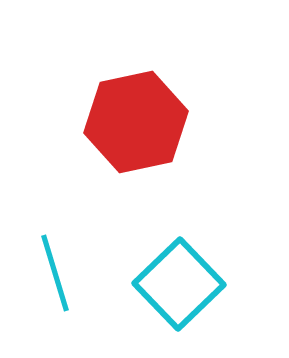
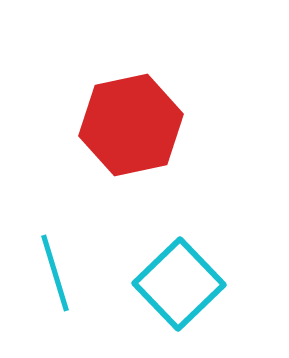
red hexagon: moved 5 px left, 3 px down
